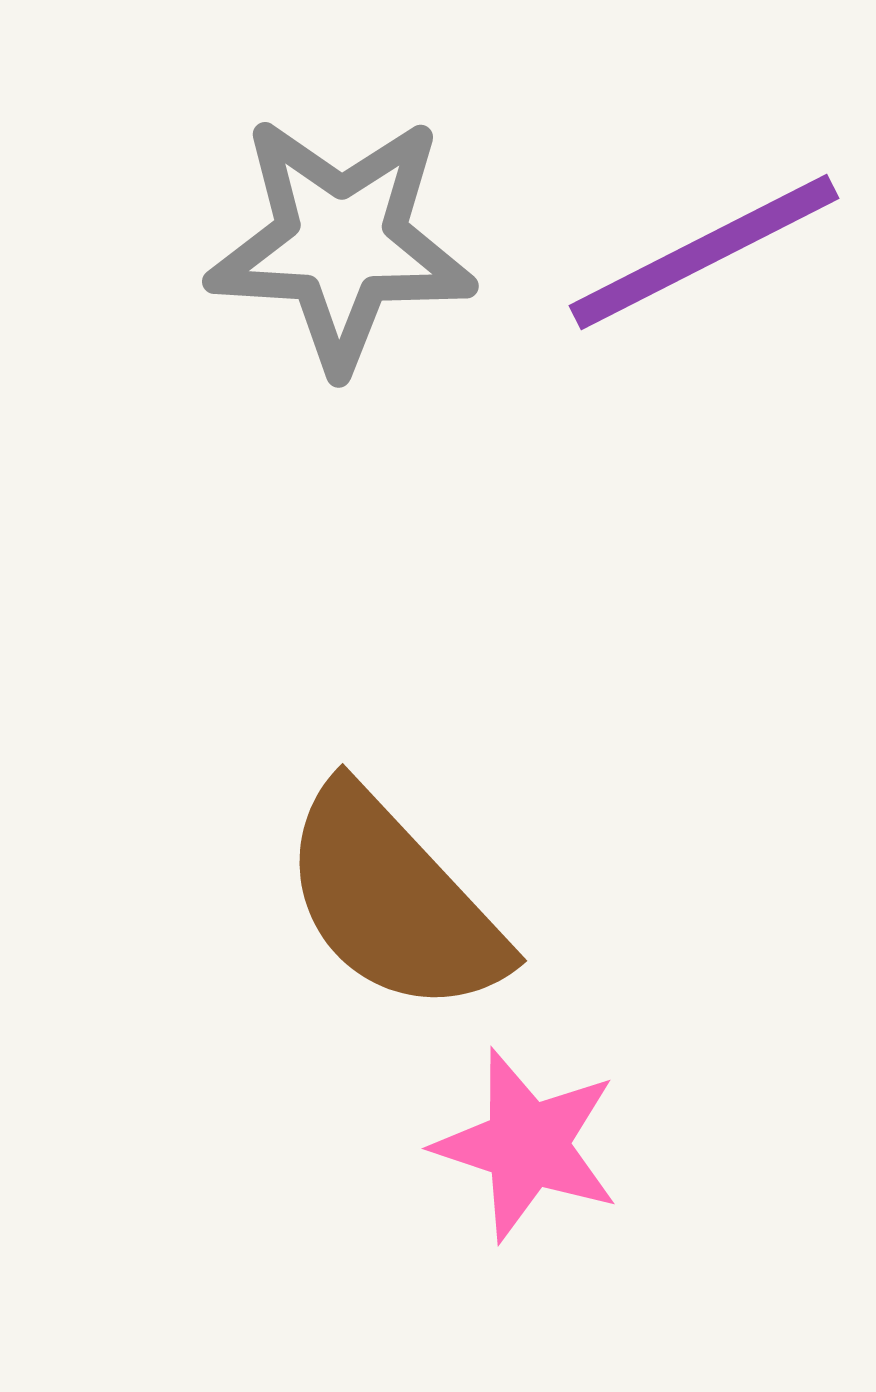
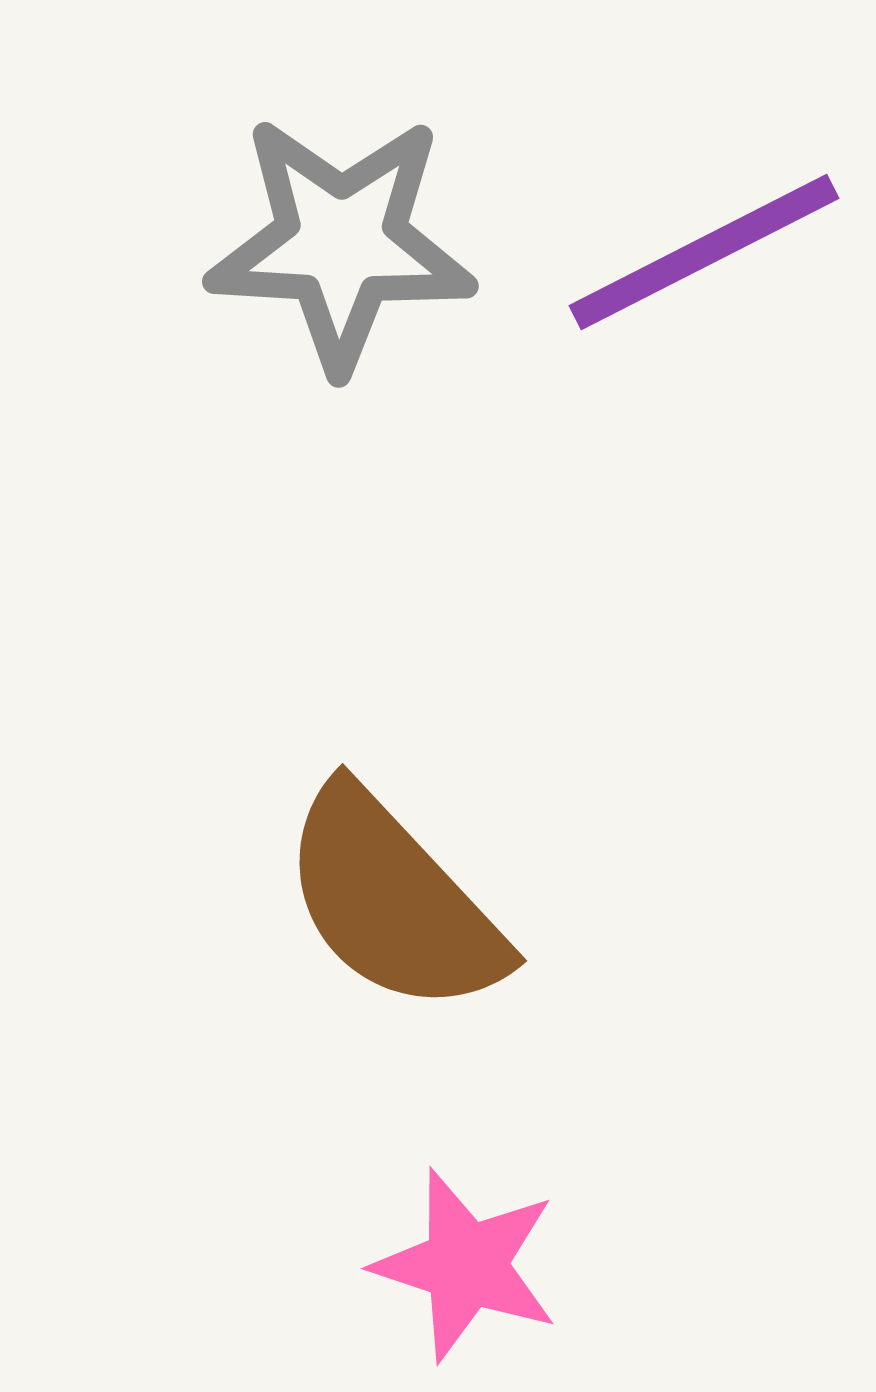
pink star: moved 61 px left, 120 px down
